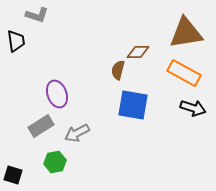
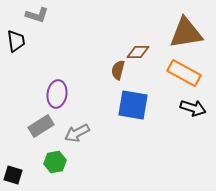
purple ellipse: rotated 28 degrees clockwise
